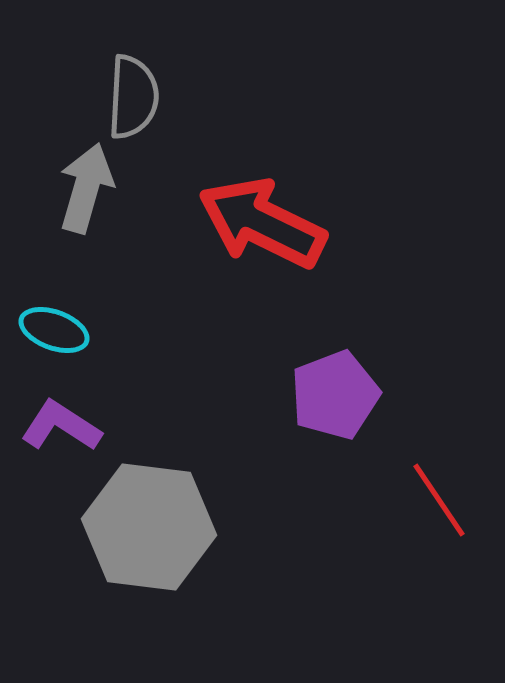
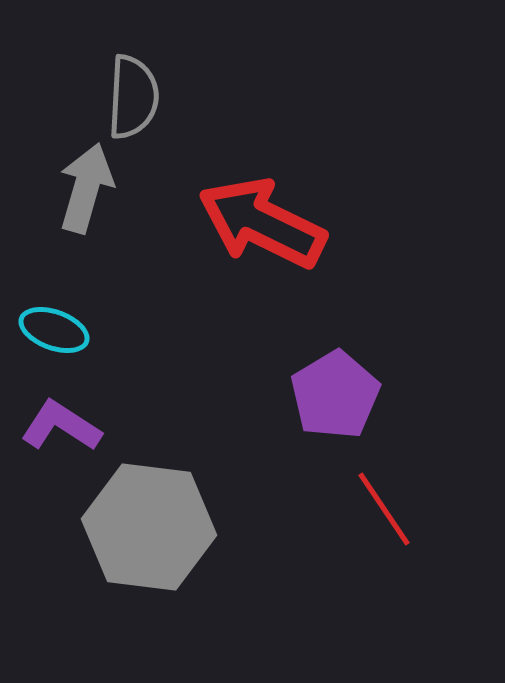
purple pentagon: rotated 10 degrees counterclockwise
red line: moved 55 px left, 9 px down
